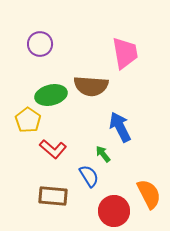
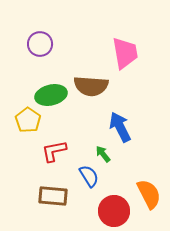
red L-shape: moved 1 px right, 2 px down; rotated 128 degrees clockwise
